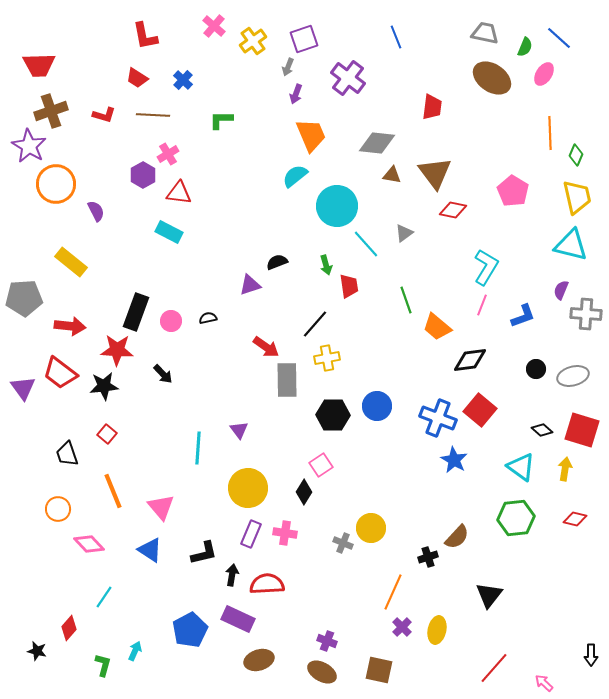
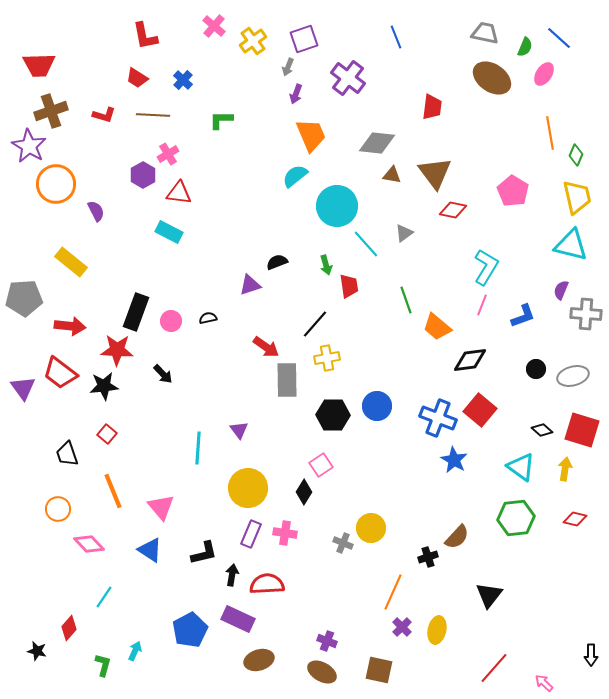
orange line at (550, 133): rotated 8 degrees counterclockwise
